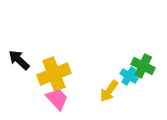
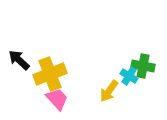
green cross: rotated 15 degrees counterclockwise
yellow cross: moved 4 px left
